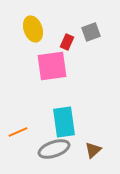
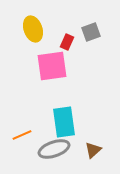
orange line: moved 4 px right, 3 px down
